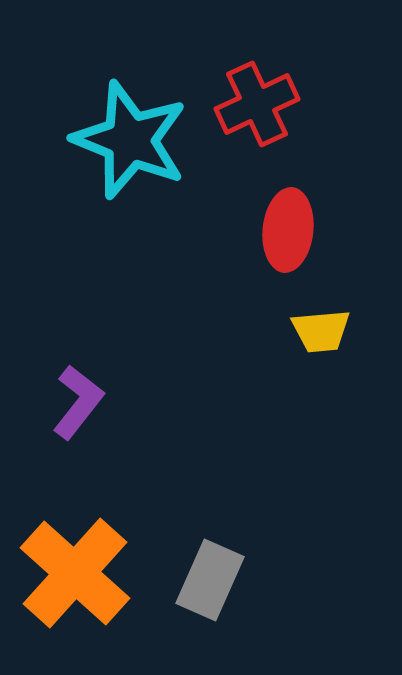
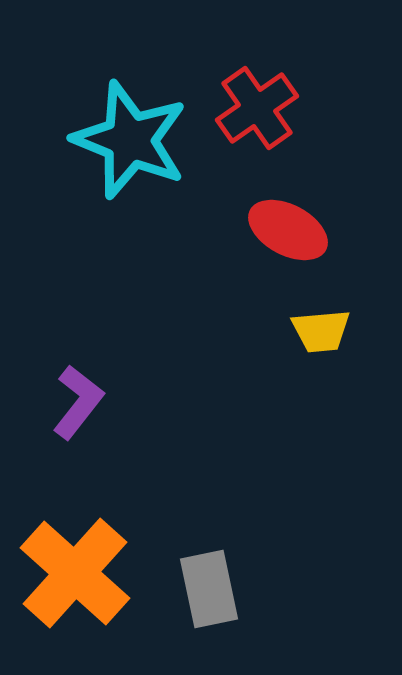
red cross: moved 4 px down; rotated 10 degrees counterclockwise
red ellipse: rotated 68 degrees counterclockwise
gray rectangle: moved 1 px left, 9 px down; rotated 36 degrees counterclockwise
